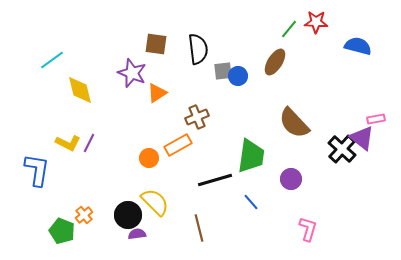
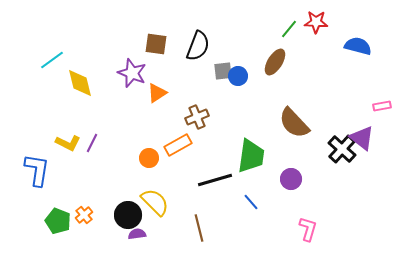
black semicircle: moved 3 px up; rotated 28 degrees clockwise
yellow diamond: moved 7 px up
pink rectangle: moved 6 px right, 13 px up
purple line: moved 3 px right
green pentagon: moved 4 px left, 10 px up
